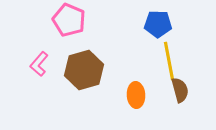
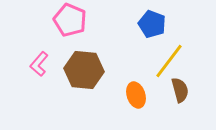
pink pentagon: moved 1 px right
blue pentagon: moved 6 px left; rotated 20 degrees clockwise
yellow line: rotated 48 degrees clockwise
brown hexagon: rotated 21 degrees clockwise
orange ellipse: rotated 15 degrees counterclockwise
